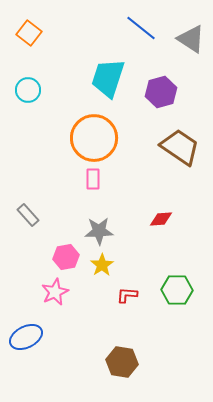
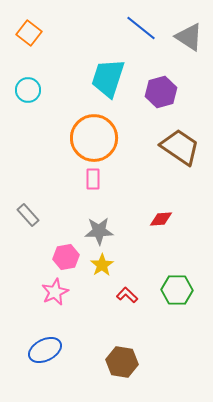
gray triangle: moved 2 px left, 2 px up
red L-shape: rotated 40 degrees clockwise
blue ellipse: moved 19 px right, 13 px down
